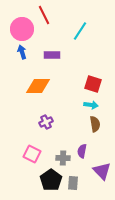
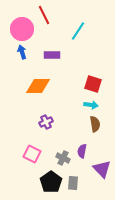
cyan line: moved 2 px left
gray cross: rotated 24 degrees clockwise
purple triangle: moved 2 px up
black pentagon: moved 2 px down
